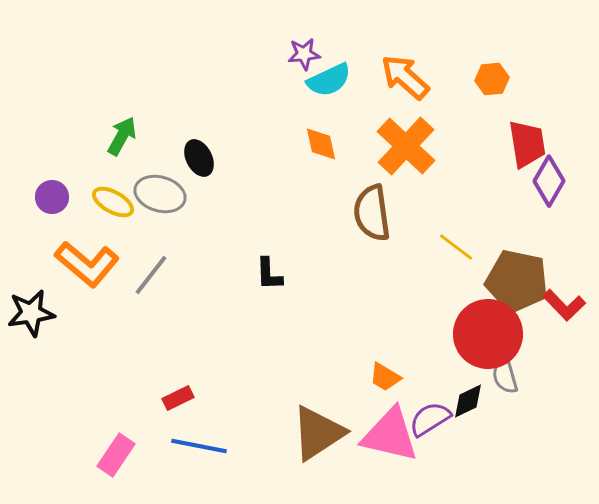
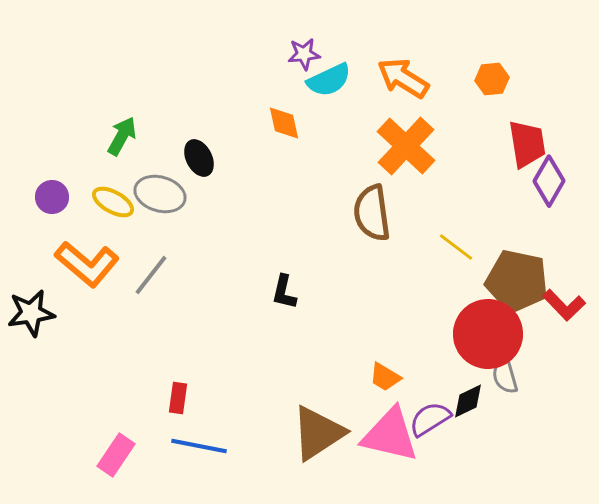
orange arrow: moved 2 px left, 1 px down; rotated 10 degrees counterclockwise
orange diamond: moved 37 px left, 21 px up
black L-shape: moved 15 px right, 18 px down; rotated 15 degrees clockwise
red rectangle: rotated 56 degrees counterclockwise
